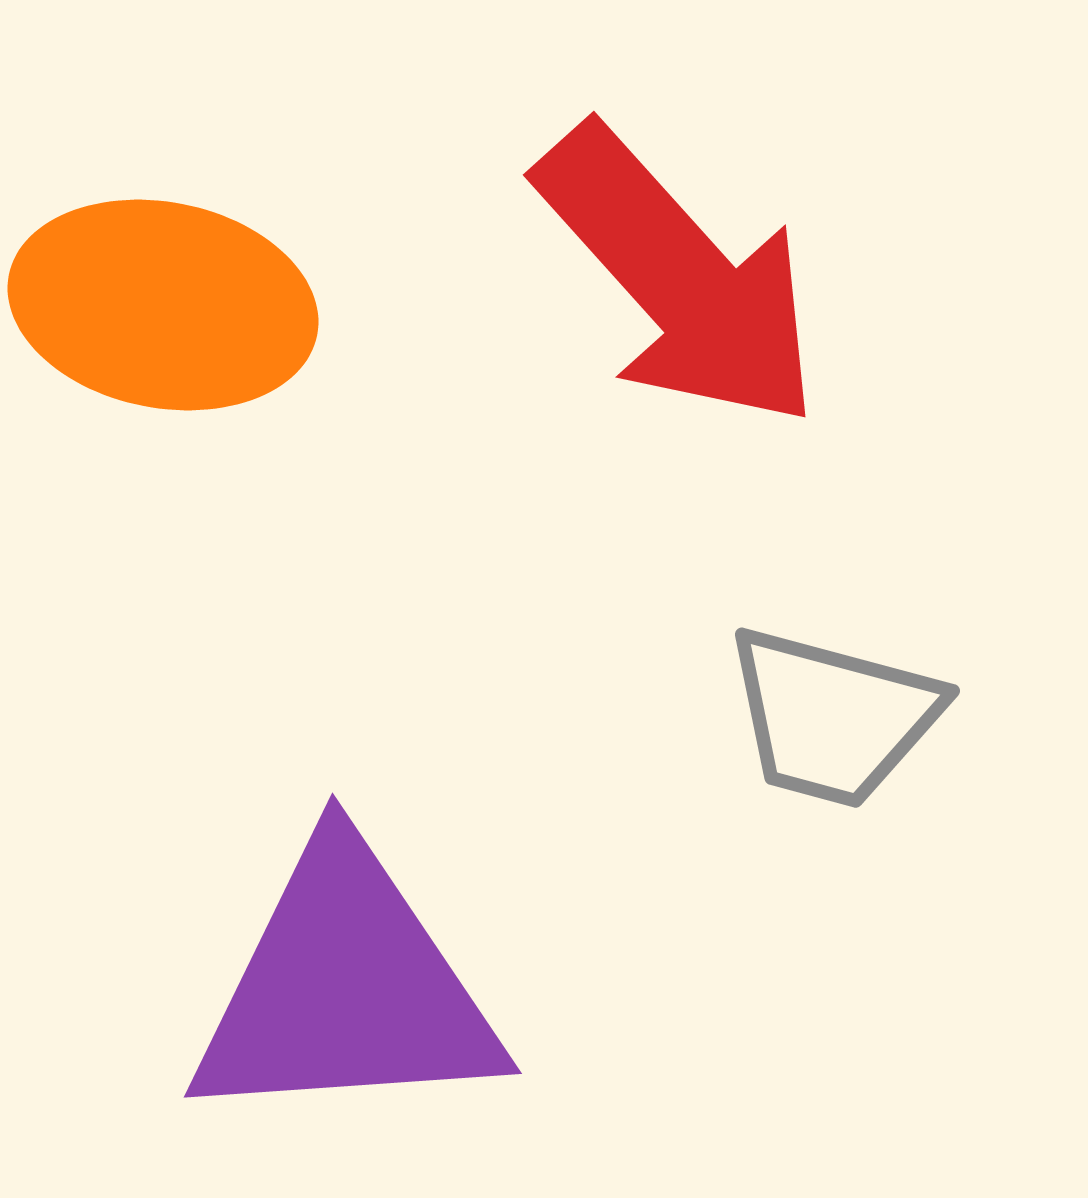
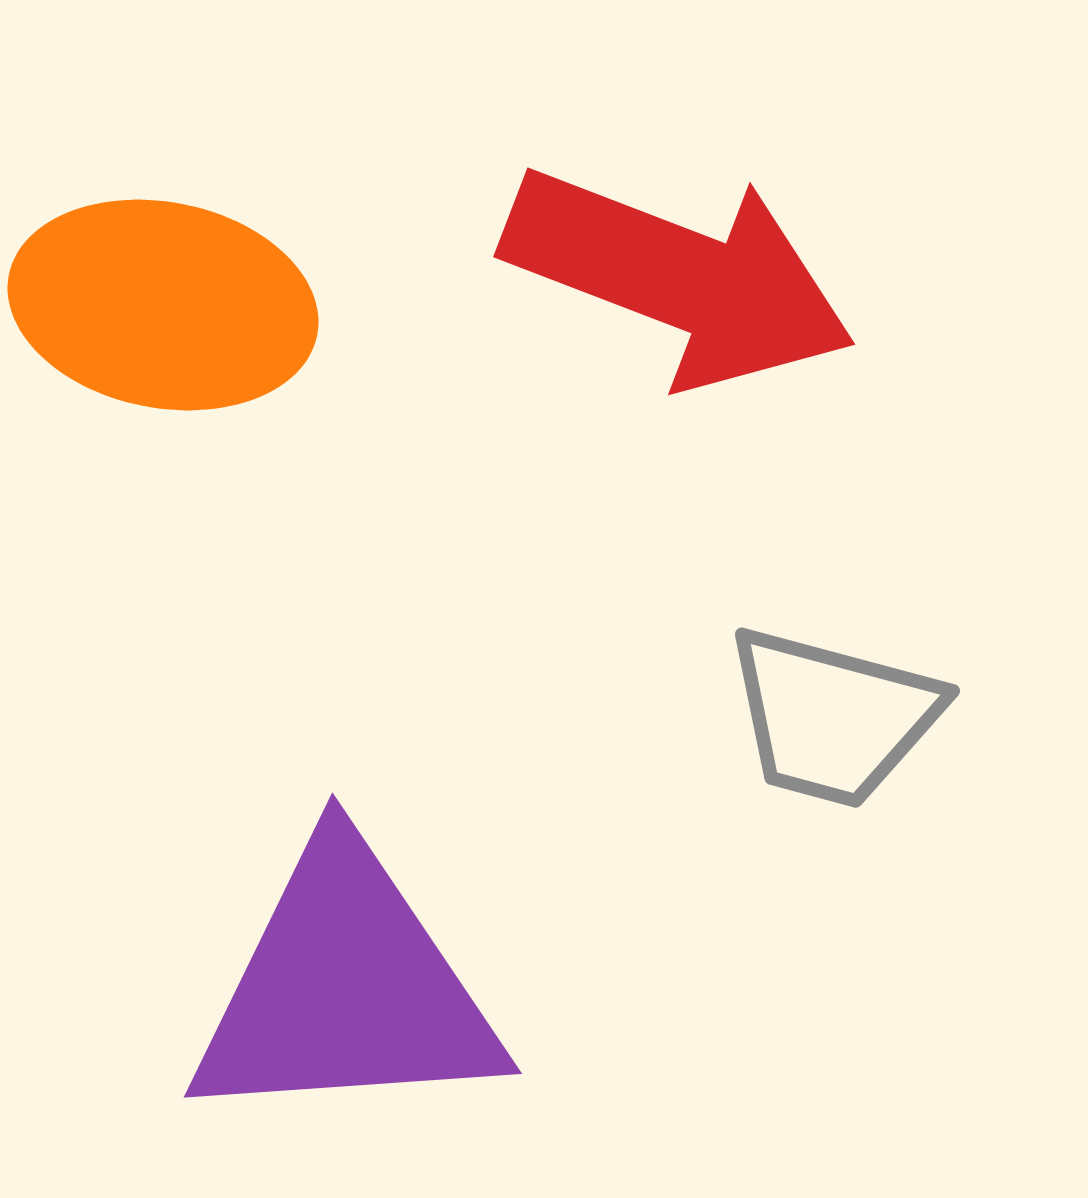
red arrow: rotated 27 degrees counterclockwise
